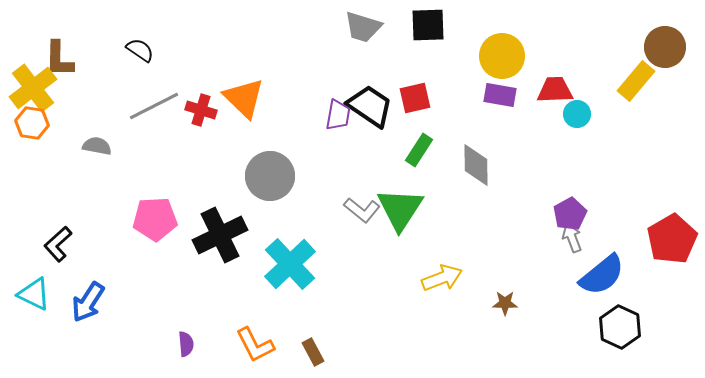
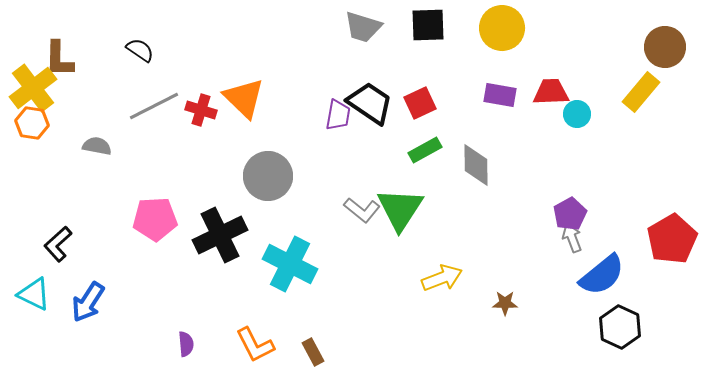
yellow circle: moved 28 px up
yellow rectangle: moved 5 px right, 11 px down
red trapezoid: moved 4 px left, 2 px down
red square: moved 5 px right, 5 px down; rotated 12 degrees counterclockwise
black trapezoid: moved 3 px up
green rectangle: moved 6 px right; rotated 28 degrees clockwise
gray circle: moved 2 px left
cyan cross: rotated 20 degrees counterclockwise
